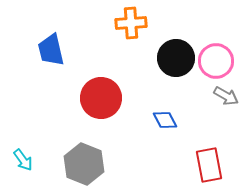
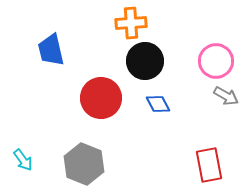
black circle: moved 31 px left, 3 px down
blue diamond: moved 7 px left, 16 px up
